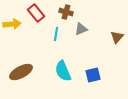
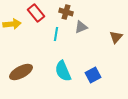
gray triangle: moved 2 px up
brown triangle: moved 1 px left
blue square: rotated 14 degrees counterclockwise
